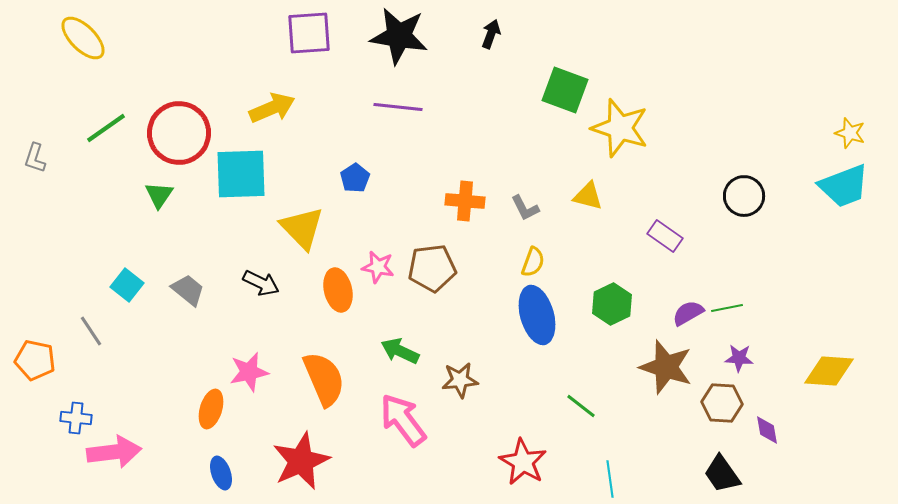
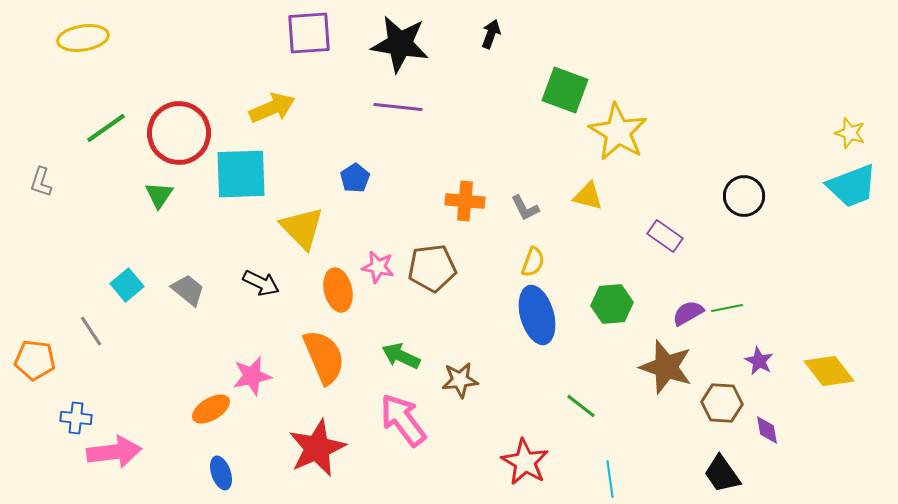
black star at (399, 36): moved 1 px right, 8 px down
yellow ellipse at (83, 38): rotated 54 degrees counterclockwise
yellow star at (620, 128): moved 2 px left, 4 px down; rotated 12 degrees clockwise
gray L-shape at (35, 158): moved 6 px right, 24 px down
cyan trapezoid at (844, 186): moved 8 px right
cyan square at (127, 285): rotated 12 degrees clockwise
green hexagon at (612, 304): rotated 21 degrees clockwise
green arrow at (400, 351): moved 1 px right, 5 px down
purple star at (739, 358): moved 20 px right, 3 px down; rotated 24 degrees clockwise
orange pentagon at (35, 360): rotated 6 degrees counterclockwise
yellow diamond at (829, 371): rotated 48 degrees clockwise
pink star at (249, 372): moved 3 px right, 4 px down
orange semicircle at (324, 379): moved 22 px up
orange ellipse at (211, 409): rotated 42 degrees clockwise
red star at (301, 461): moved 16 px right, 13 px up
red star at (523, 462): moved 2 px right
